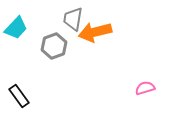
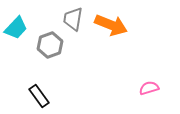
orange arrow: moved 16 px right, 7 px up; rotated 144 degrees counterclockwise
gray hexagon: moved 4 px left, 1 px up
pink semicircle: moved 4 px right
black rectangle: moved 20 px right
